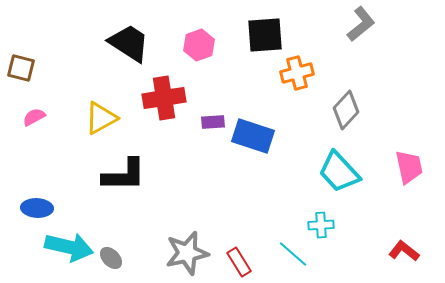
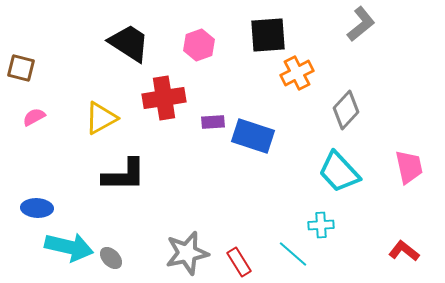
black square: moved 3 px right
orange cross: rotated 12 degrees counterclockwise
